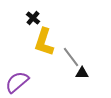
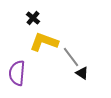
yellow L-shape: rotated 92 degrees clockwise
black triangle: rotated 32 degrees clockwise
purple semicircle: moved 9 px up; rotated 45 degrees counterclockwise
